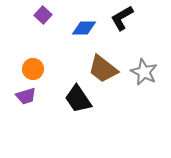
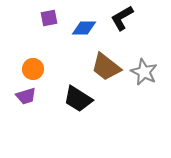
purple square: moved 6 px right, 3 px down; rotated 36 degrees clockwise
brown trapezoid: moved 3 px right, 2 px up
black trapezoid: rotated 24 degrees counterclockwise
